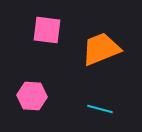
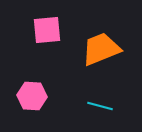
pink square: rotated 12 degrees counterclockwise
cyan line: moved 3 px up
